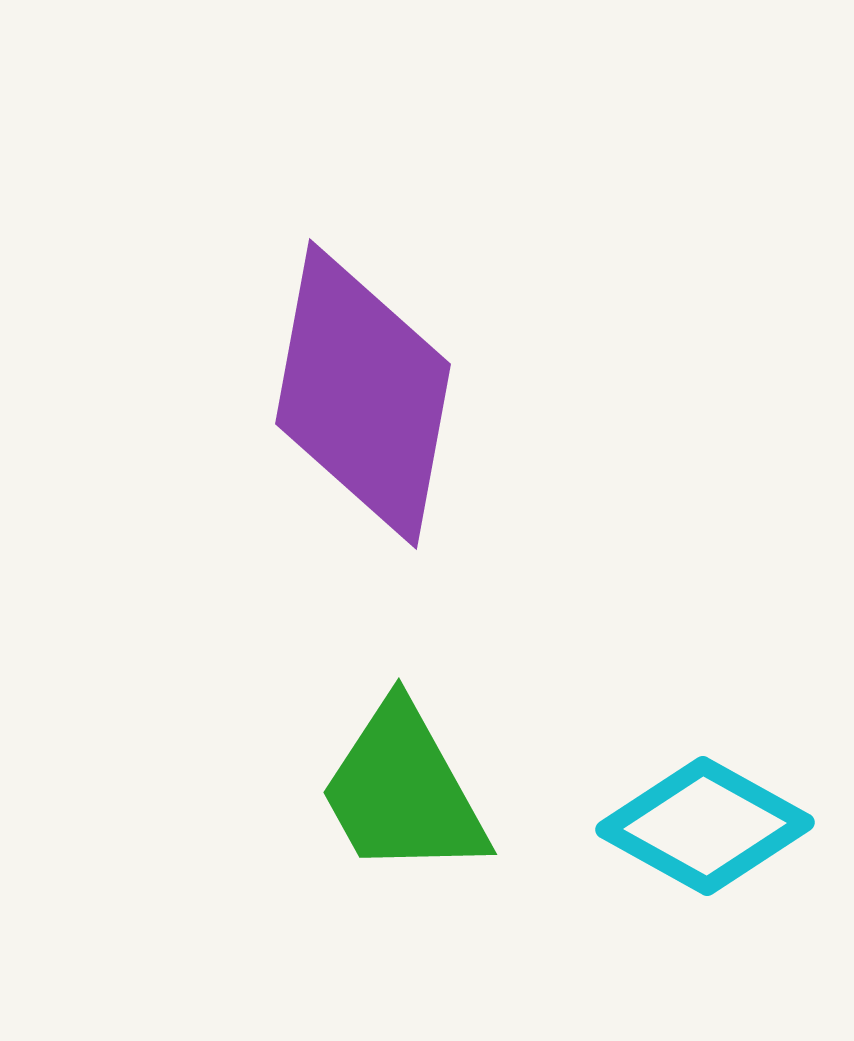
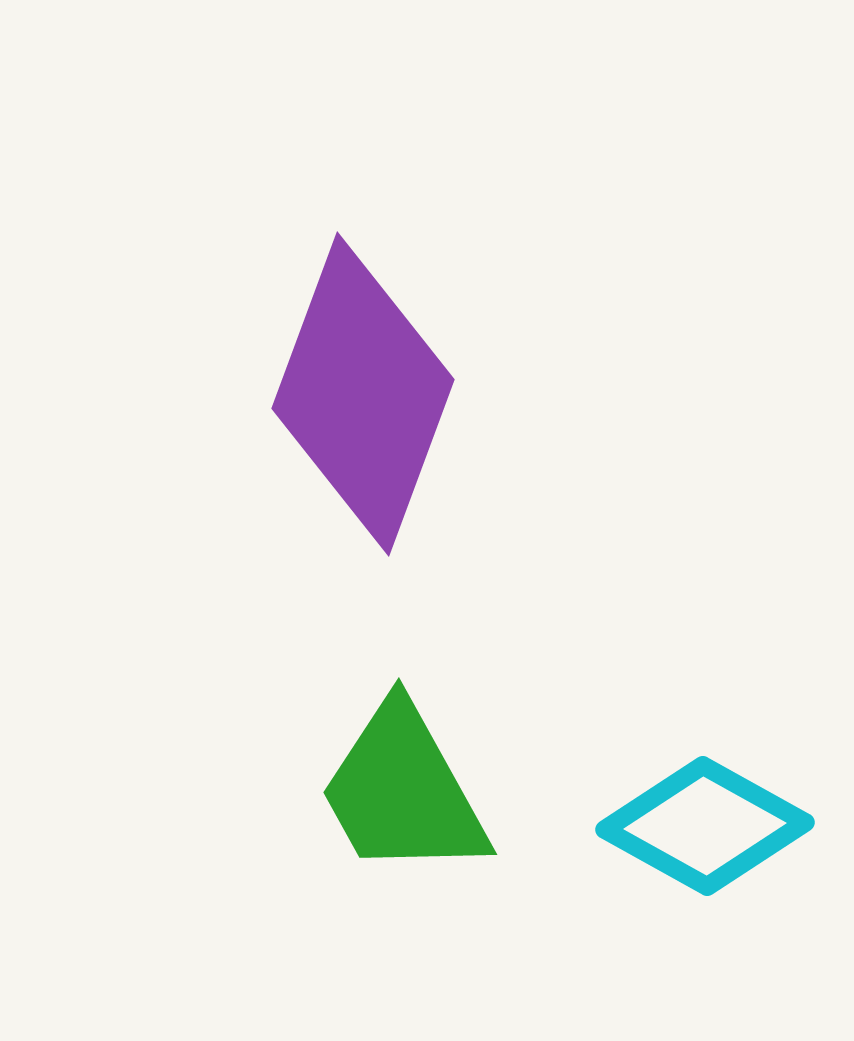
purple diamond: rotated 10 degrees clockwise
